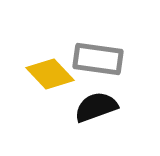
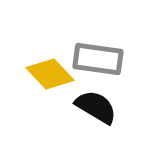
black semicircle: rotated 51 degrees clockwise
